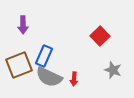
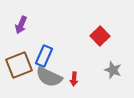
purple arrow: moved 2 px left; rotated 24 degrees clockwise
